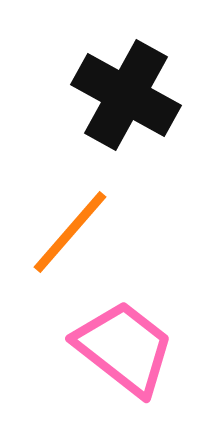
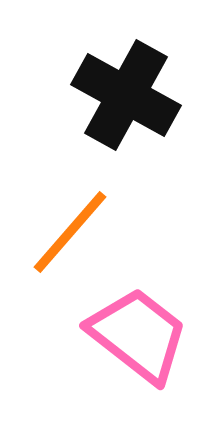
pink trapezoid: moved 14 px right, 13 px up
